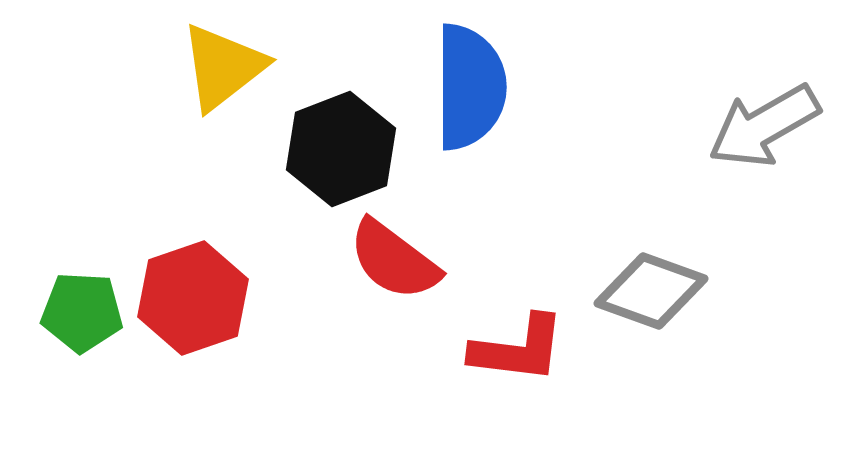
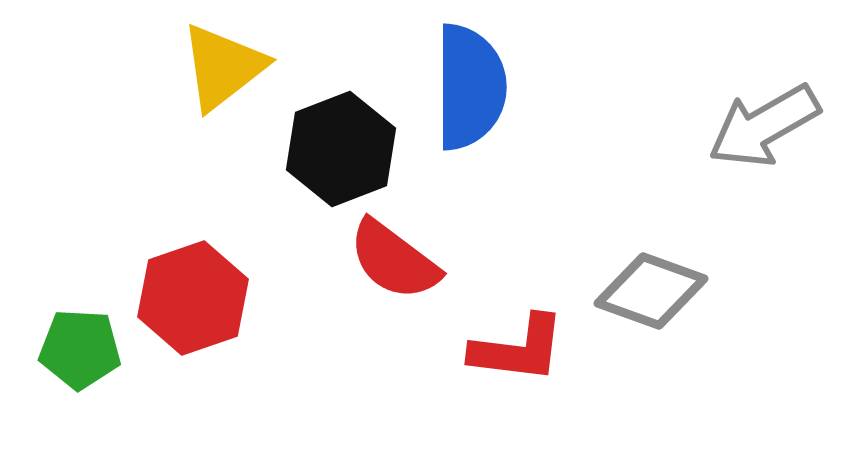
green pentagon: moved 2 px left, 37 px down
